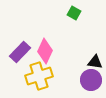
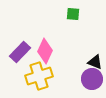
green square: moved 1 px left, 1 px down; rotated 24 degrees counterclockwise
black triangle: rotated 14 degrees clockwise
purple circle: moved 1 px right, 1 px up
